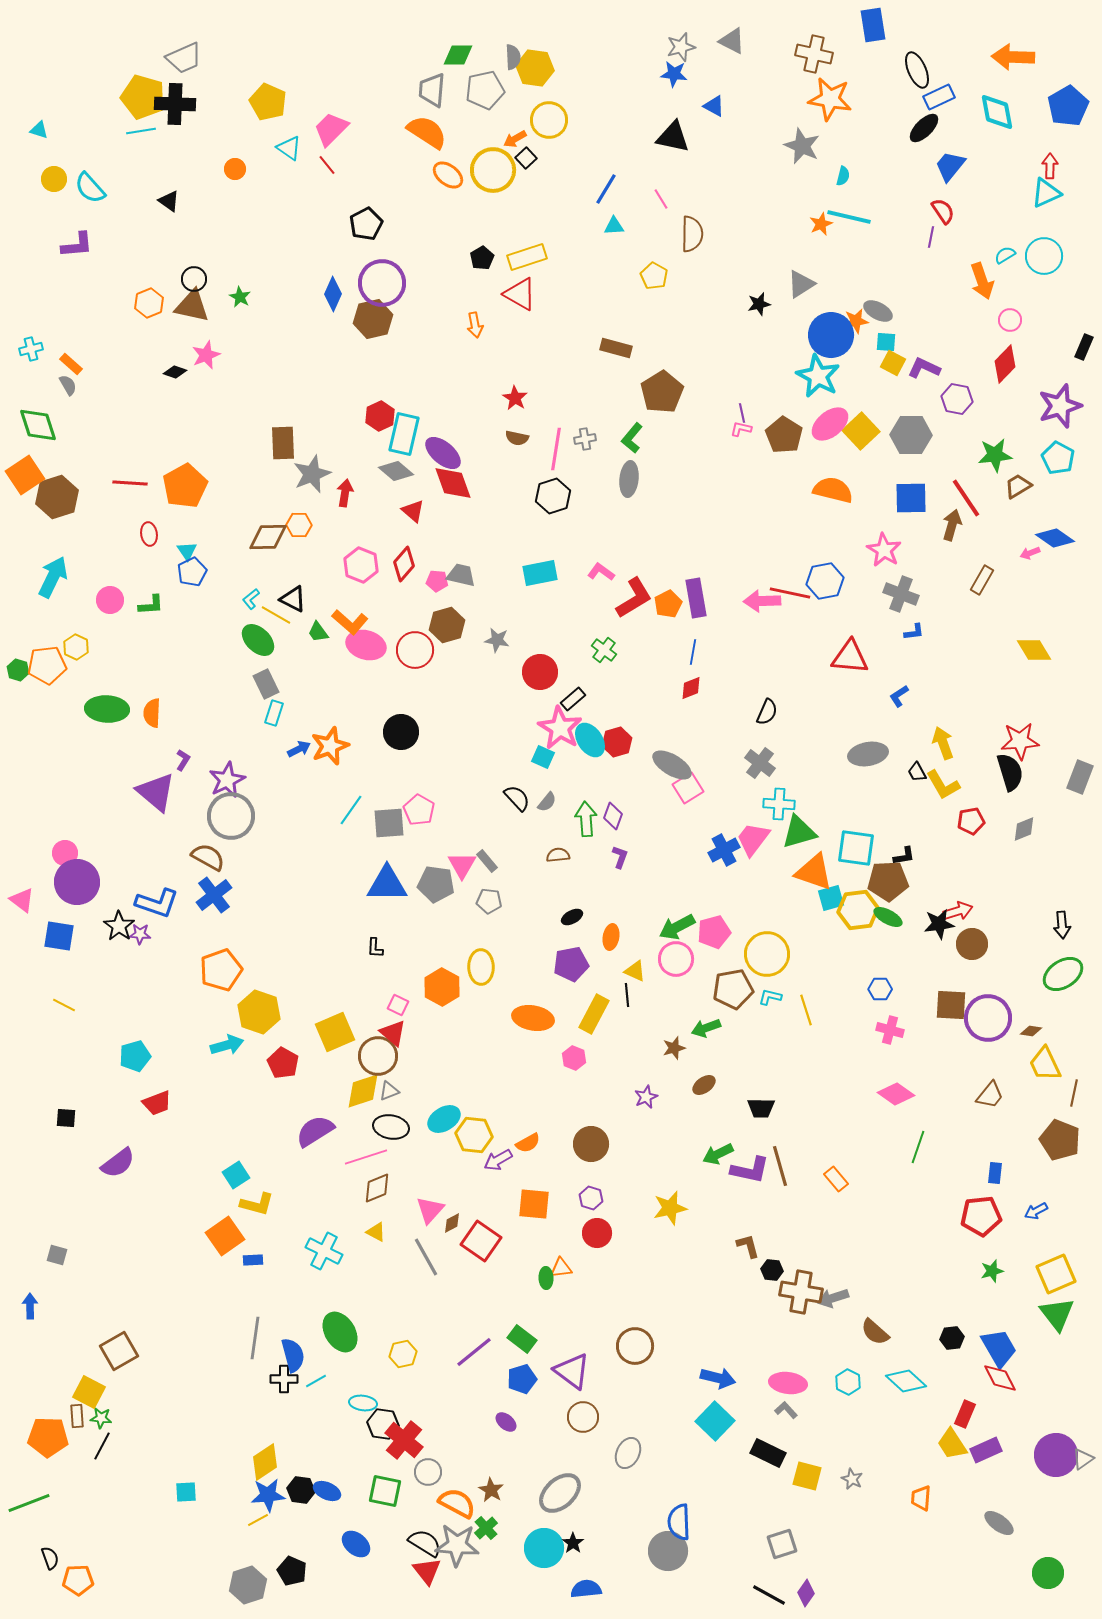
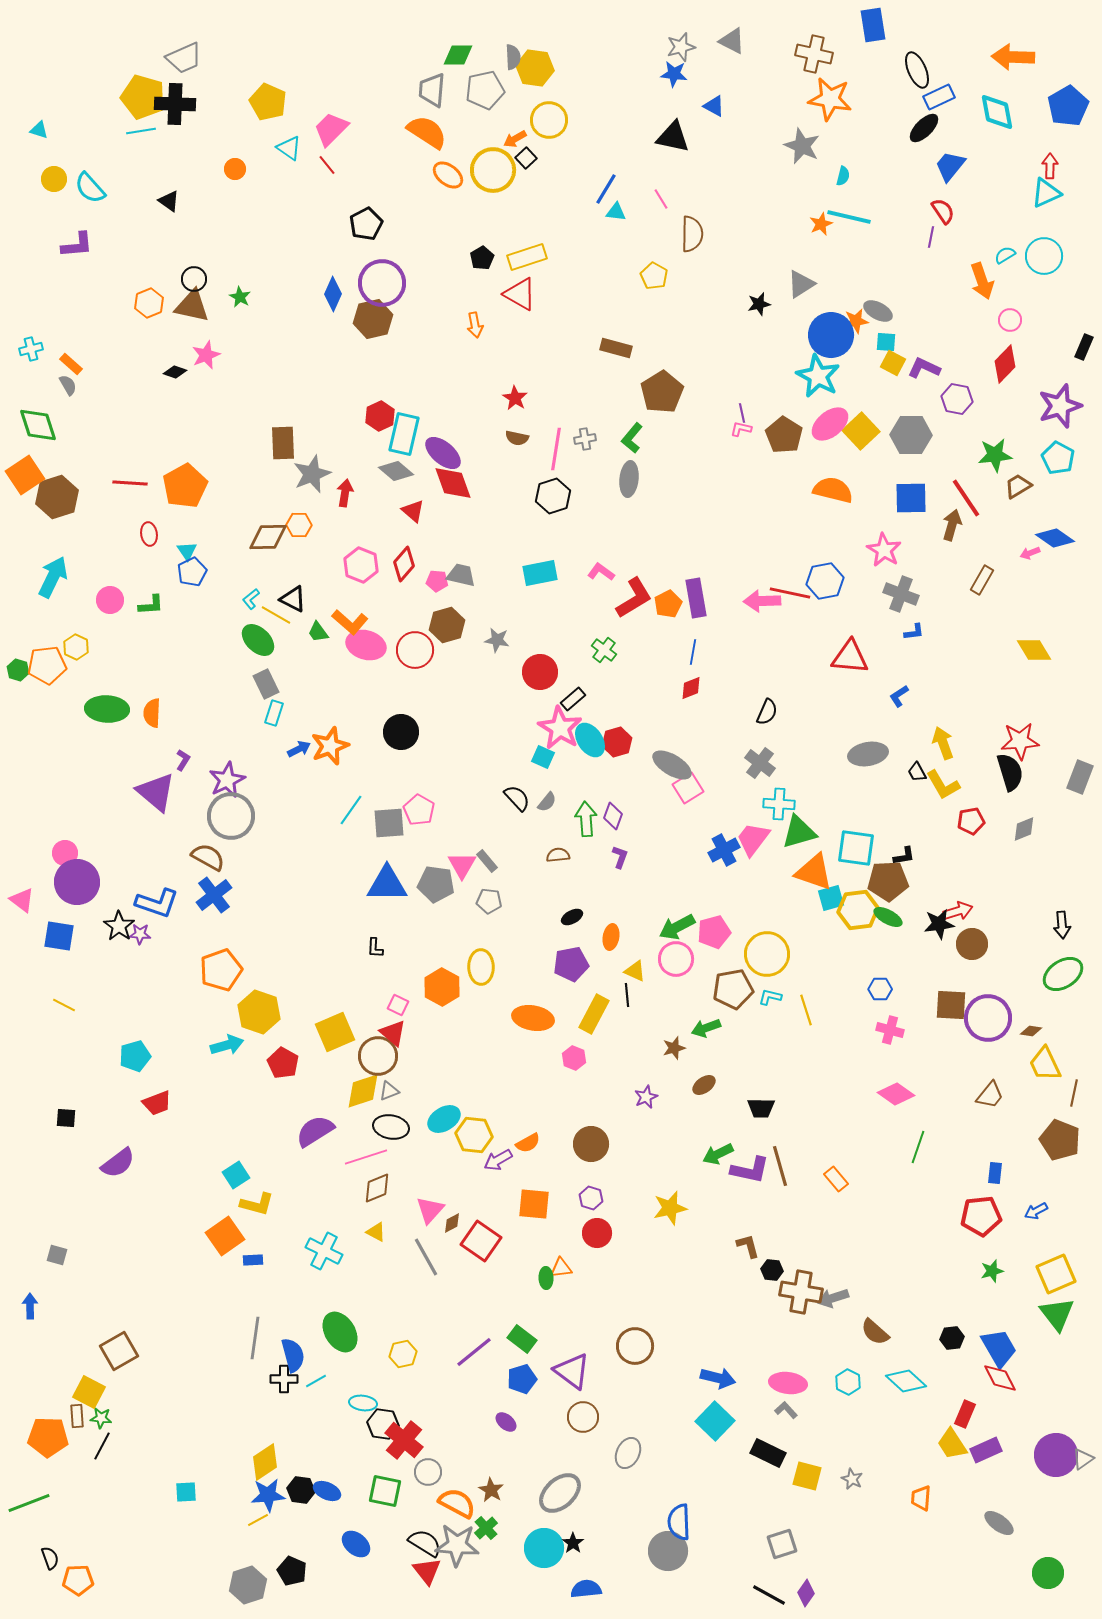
cyan triangle at (614, 226): moved 2 px right, 14 px up; rotated 10 degrees clockwise
